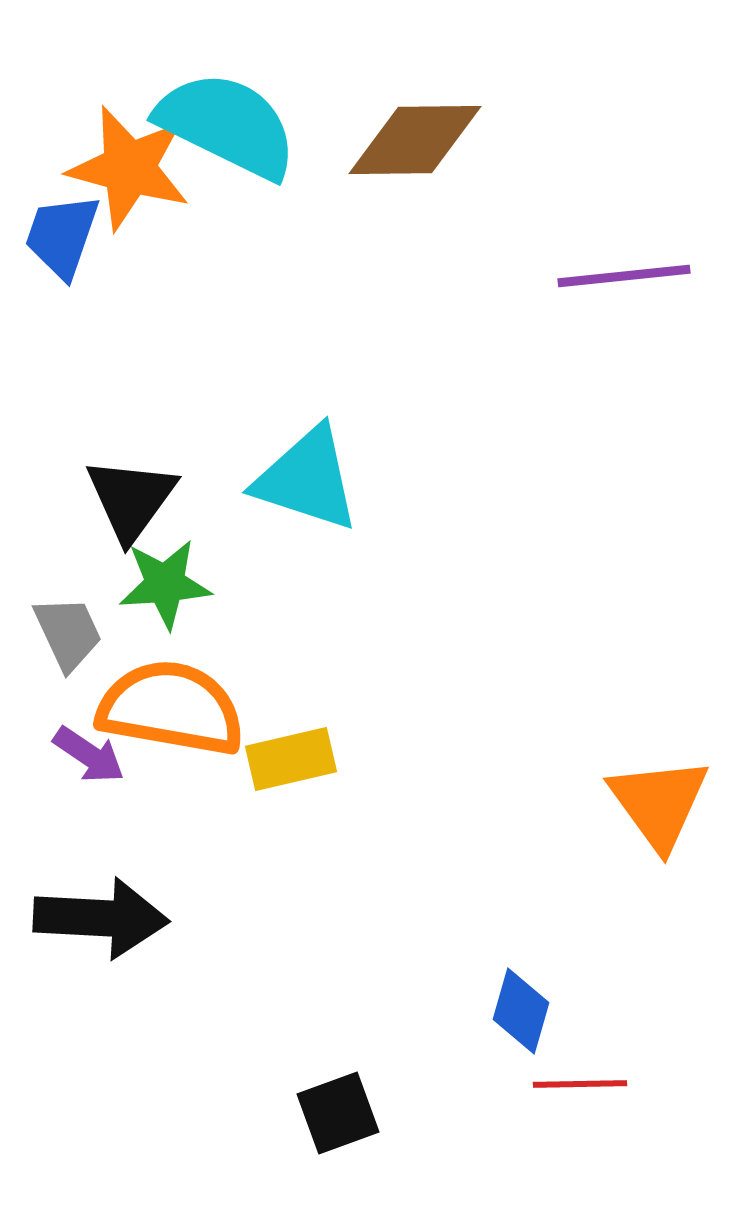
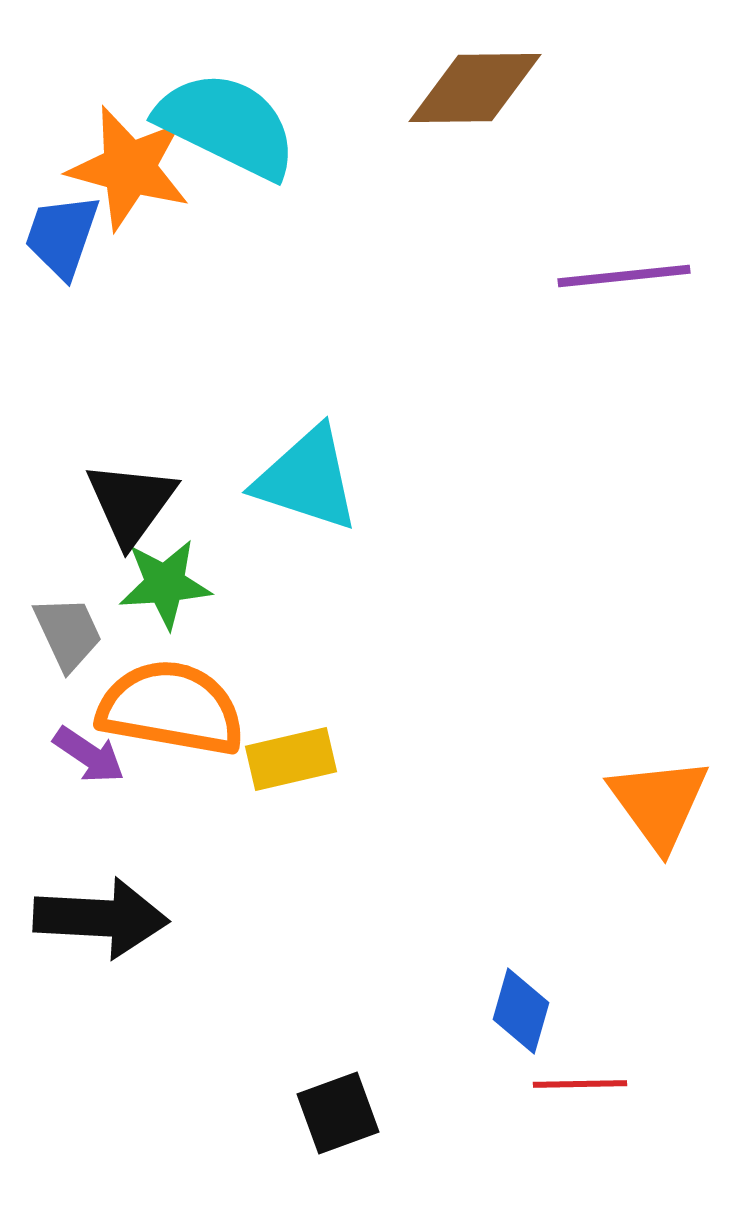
brown diamond: moved 60 px right, 52 px up
black triangle: moved 4 px down
